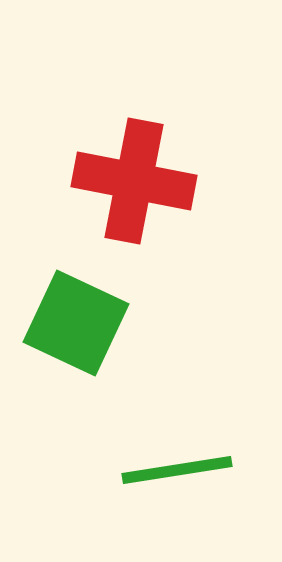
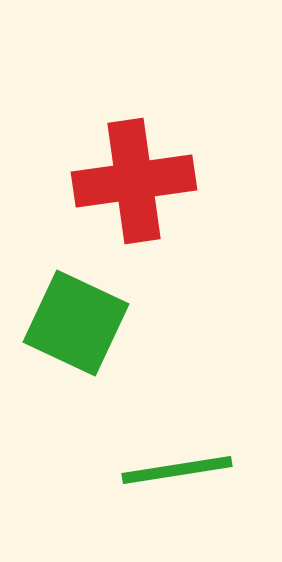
red cross: rotated 19 degrees counterclockwise
